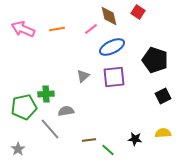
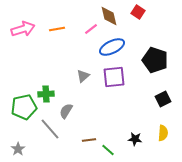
pink arrow: rotated 140 degrees clockwise
black square: moved 3 px down
gray semicircle: rotated 49 degrees counterclockwise
yellow semicircle: rotated 98 degrees clockwise
